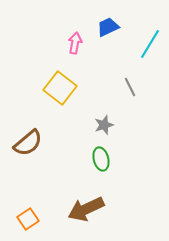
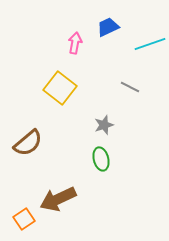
cyan line: rotated 40 degrees clockwise
gray line: rotated 36 degrees counterclockwise
brown arrow: moved 28 px left, 10 px up
orange square: moved 4 px left
